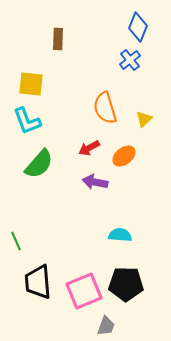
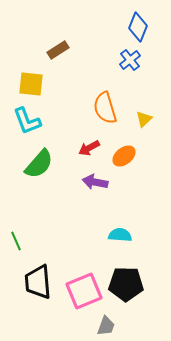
brown rectangle: moved 11 px down; rotated 55 degrees clockwise
